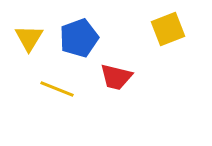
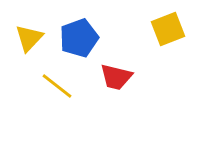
yellow triangle: rotated 12 degrees clockwise
yellow line: moved 3 px up; rotated 16 degrees clockwise
